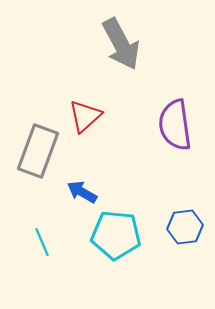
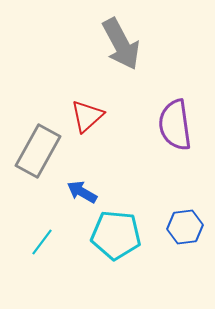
red triangle: moved 2 px right
gray rectangle: rotated 9 degrees clockwise
cyan line: rotated 60 degrees clockwise
